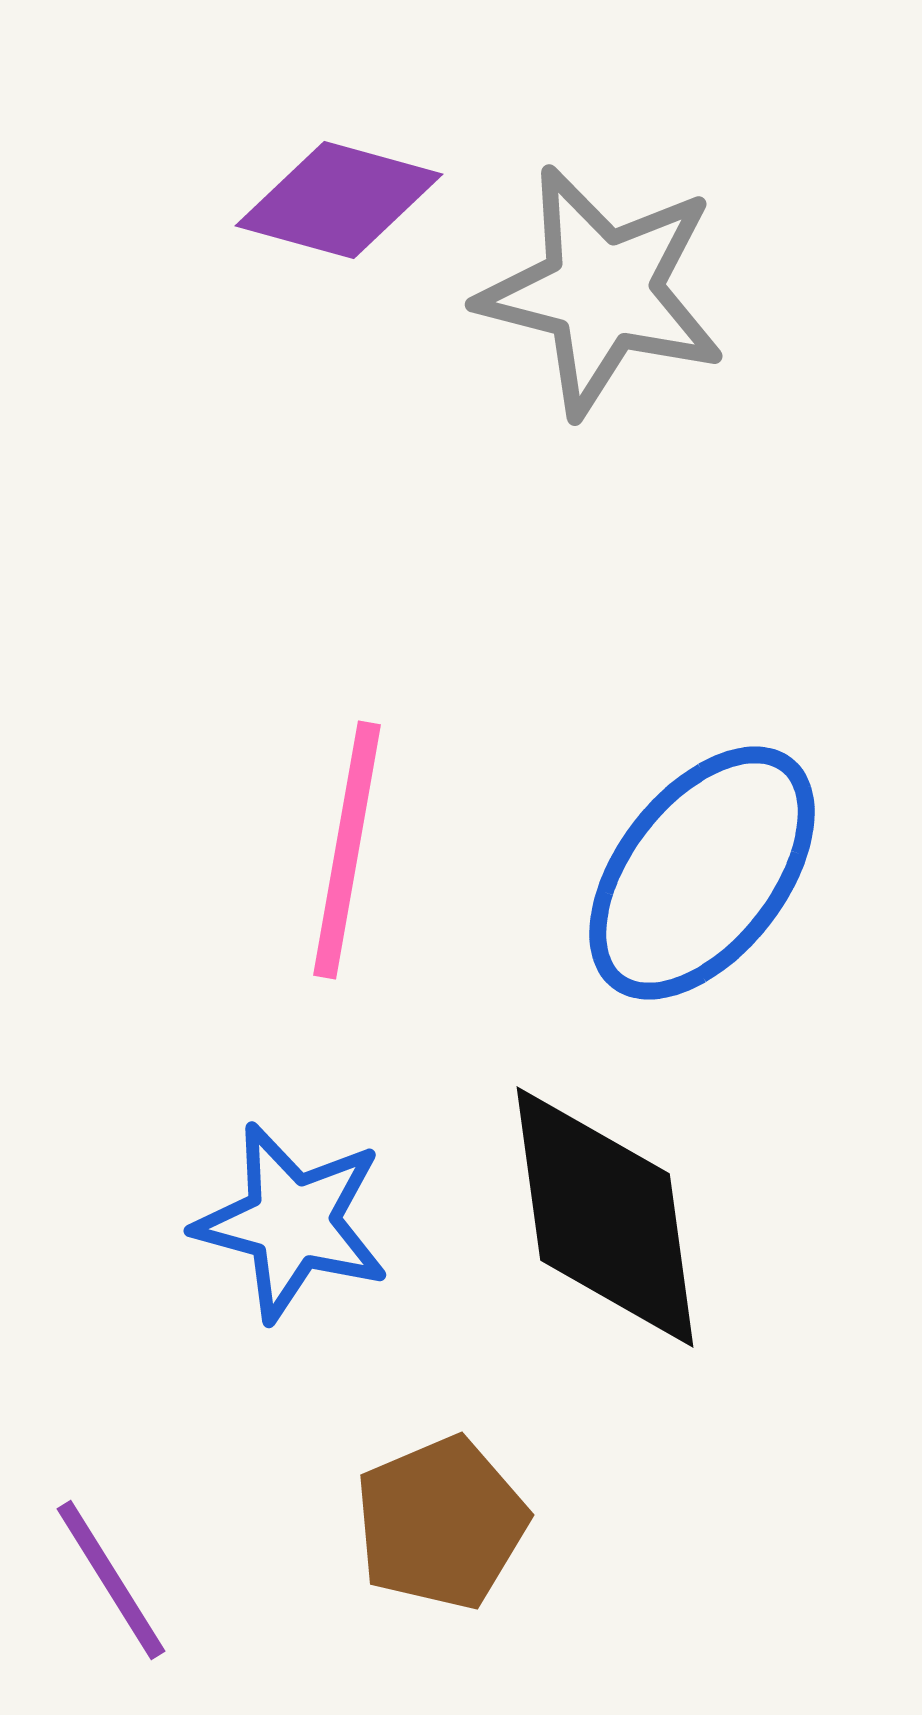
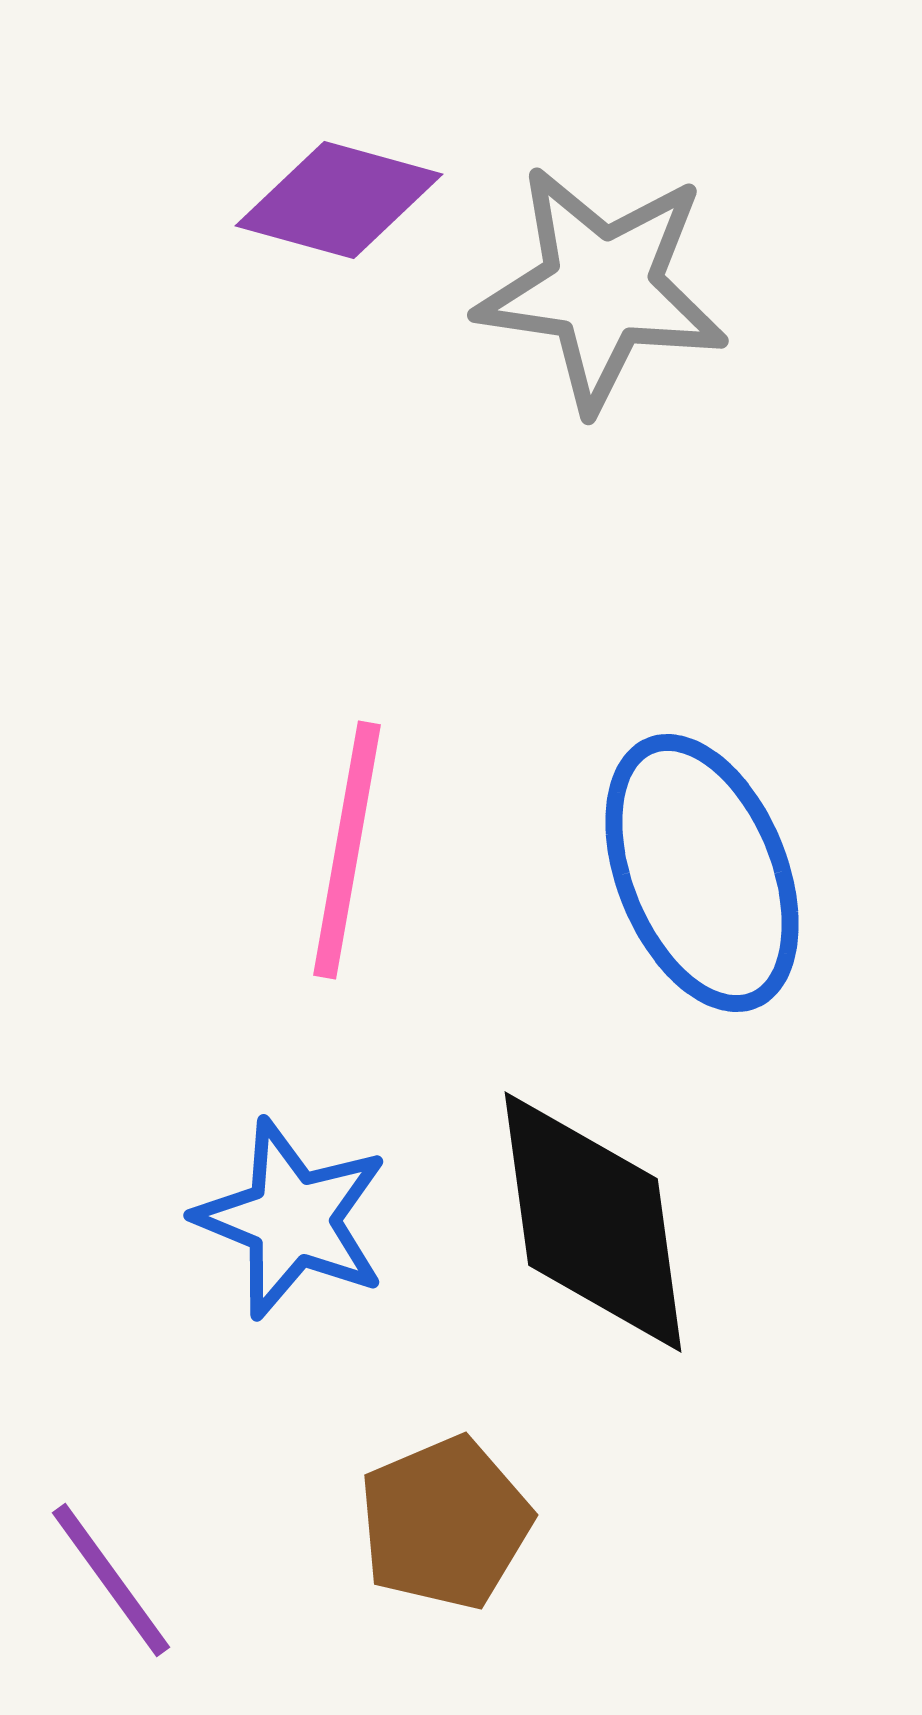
gray star: moved 3 px up; rotated 6 degrees counterclockwise
blue ellipse: rotated 60 degrees counterclockwise
black diamond: moved 12 px left, 5 px down
blue star: moved 3 px up; rotated 7 degrees clockwise
brown pentagon: moved 4 px right
purple line: rotated 4 degrees counterclockwise
